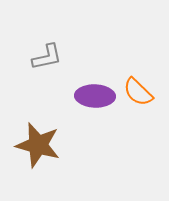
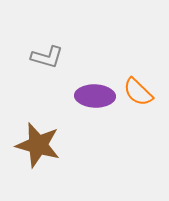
gray L-shape: rotated 28 degrees clockwise
